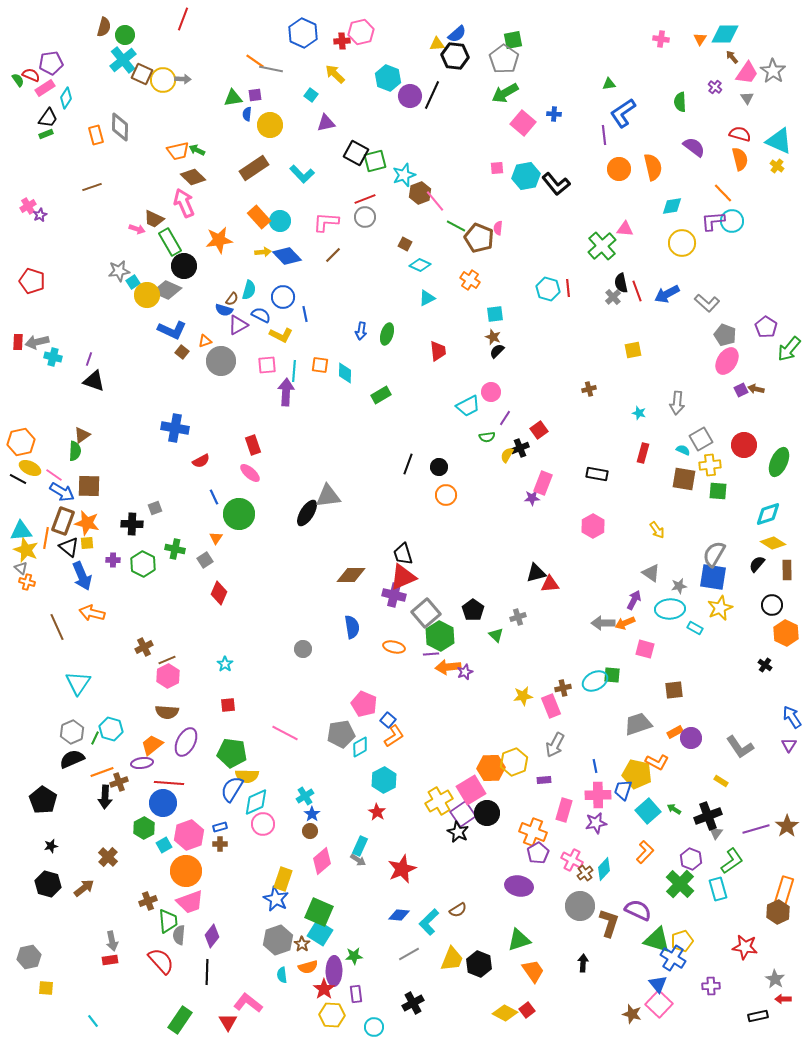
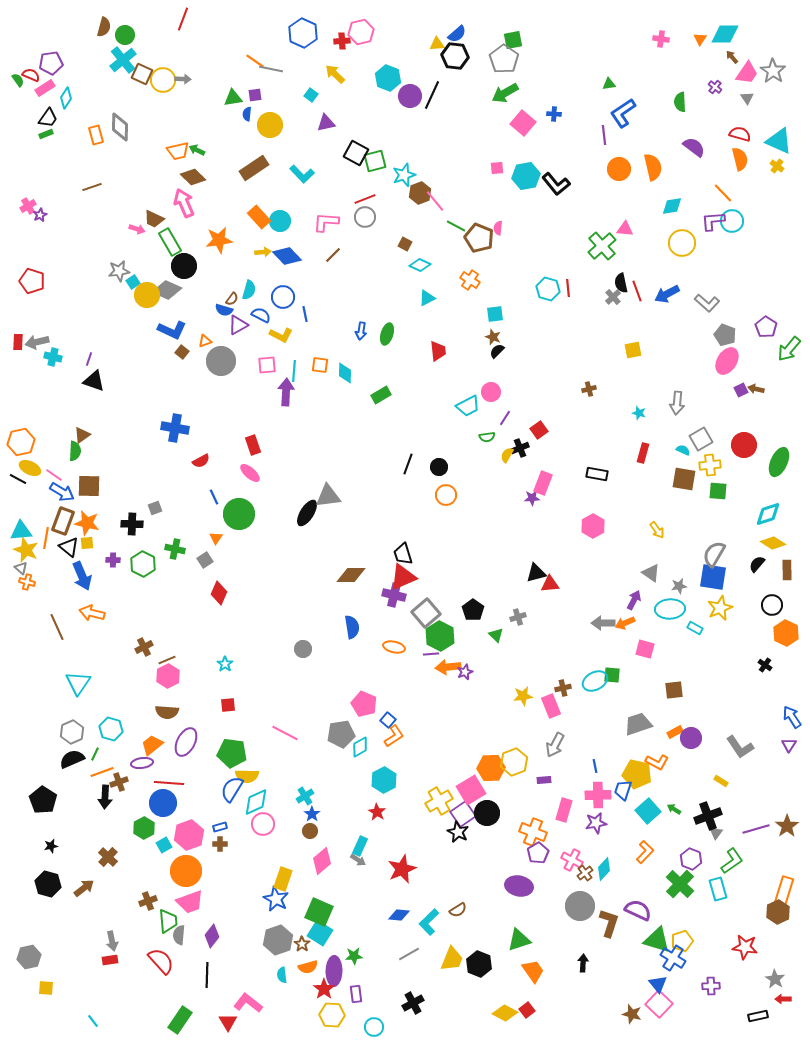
green line at (95, 738): moved 16 px down
black line at (207, 972): moved 3 px down
